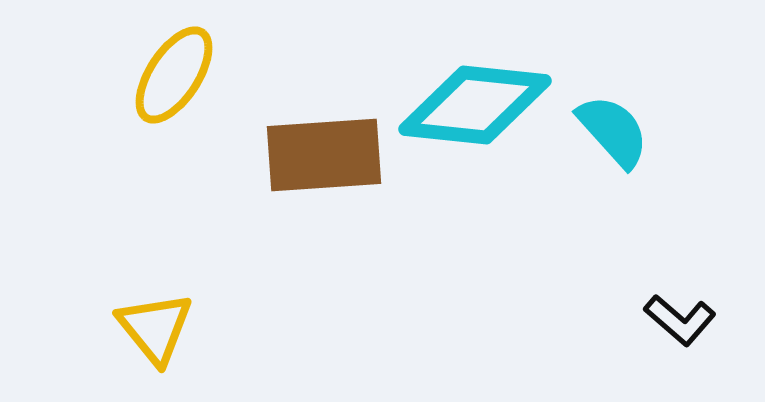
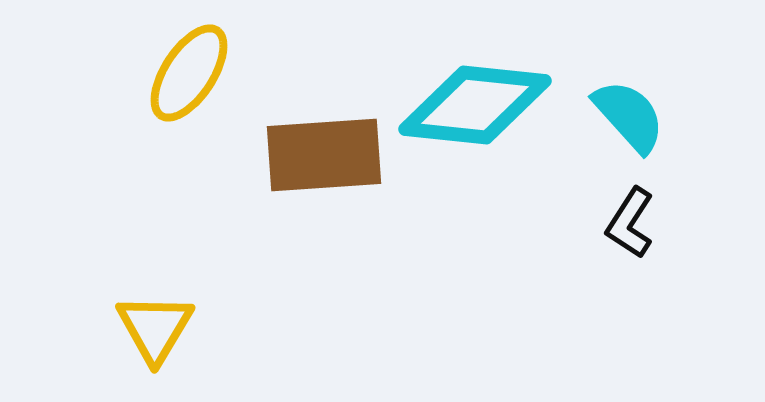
yellow ellipse: moved 15 px right, 2 px up
cyan semicircle: moved 16 px right, 15 px up
black L-shape: moved 50 px left, 97 px up; rotated 82 degrees clockwise
yellow triangle: rotated 10 degrees clockwise
